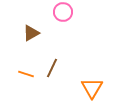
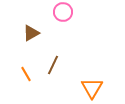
brown line: moved 1 px right, 3 px up
orange line: rotated 42 degrees clockwise
